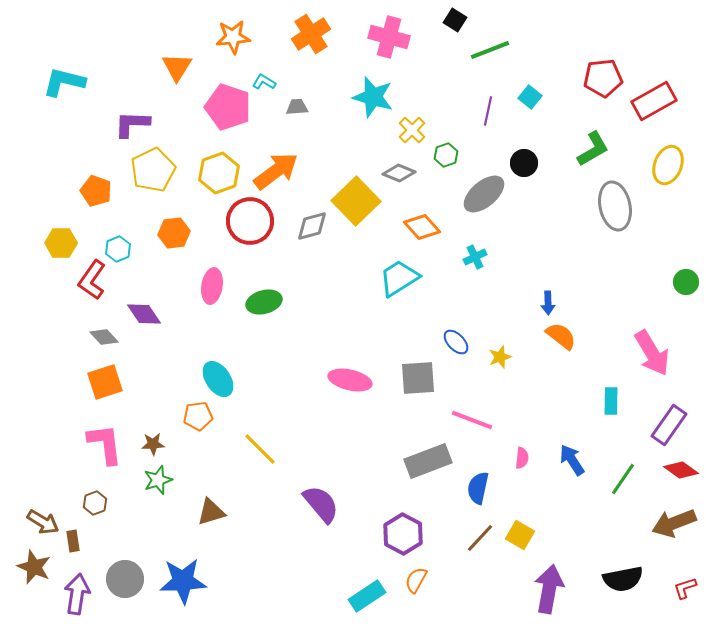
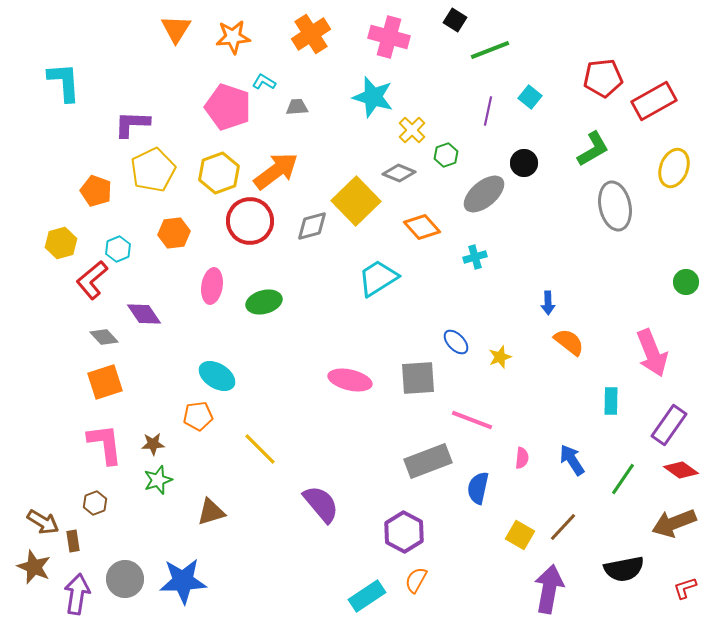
orange triangle at (177, 67): moved 1 px left, 38 px up
cyan L-shape at (64, 82): rotated 72 degrees clockwise
yellow ellipse at (668, 165): moved 6 px right, 3 px down
yellow hexagon at (61, 243): rotated 16 degrees counterclockwise
cyan cross at (475, 257): rotated 10 degrees clockwise
cyan trapezoid at (399, 278): moved 21 px left
red L-shape at (92, 280): rotated 15 degrees clockwise
orange semicircle at (561, 336): moved 8 px right, 6 px down
pink arrow at (652, 353): rotated 9 degrees clockwise
cyan ellipse at (218, 379): moved 1 px left, 3 px up; rotated 24 degrees counterclockwise
purple hexagon at (403, 534): moved 1 px right, 2 px up
brown line at (480, 538): moved 83 px right, 11 px up
black semicircle at (623, 579): moved 1 px right, 10 px up
